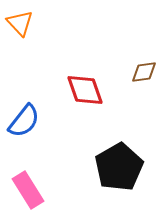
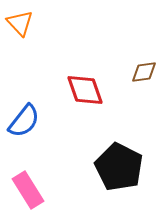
black pentagon: rotated 15 degrees counterclockwise
